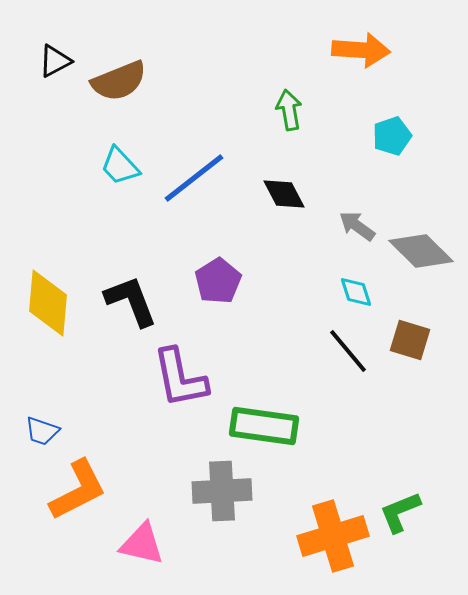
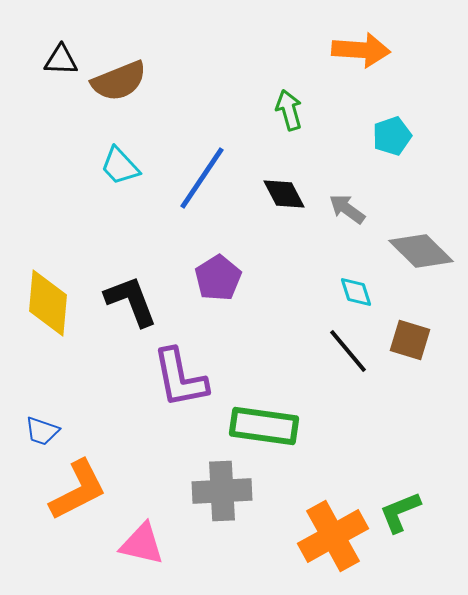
black triangle: moved 6 px right, 1 px up; rotated 30 degrees clockwise
green arrow: rotated 6 degrees counterclockwise
blue line: moved 8 px right; rotated 18 degrees counterclockwise
gray arrow: moved 10 px left, 17 px up
purple pentagon: moved 3 px up
orange cross: rotated 12 degrees counterclockwise
